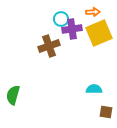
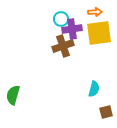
orange arrow: moved 2 px right
yellow square: rotated 16 degrees clockwise
brown cross: moved 14 px right
cyan semicircle: rotated 105 degrees clockwise
brown square: rotated 24 degrees counterclockwise
